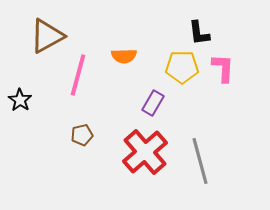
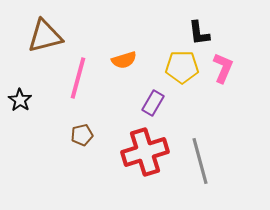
brown triangle: moved 2 px left; rotated 15 degrees clockwise
orange semicircle: moved 4 px down; rotated 15 degrees counterclockwise
pink L-shape: rotated 20 degrees clockwise
pink line: moved 3 px down
red cross: rotated 24 degrees clockwise
